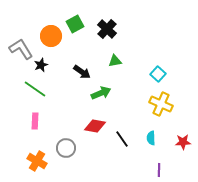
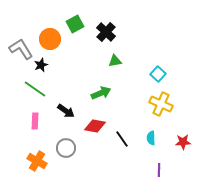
black cross: moved 1 px left, 3 px down
orange circle: moved 1 px left, 3 px down
black arrow: moved 16 px left, 39 px down
